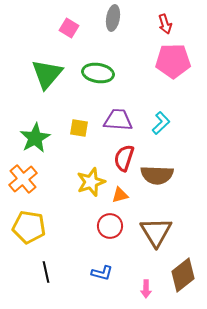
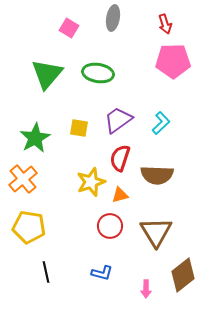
purple trapezoid: rotated 40 degrees counterclockwise
red semicircle: moved 4 px left
